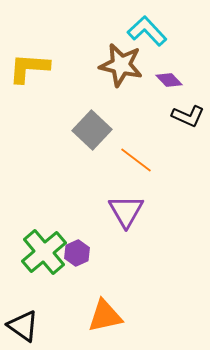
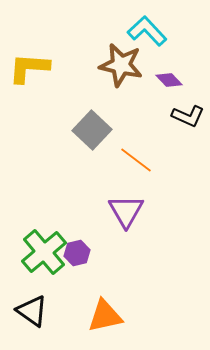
purple hexagon: rotated 10 degrees clockwise
black triangle: moved 9 px right, 15 px up
